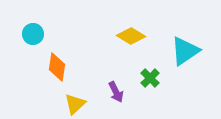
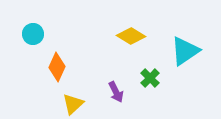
orange diamond: rotated 16 degrees clockwise
yellow triangle: moved 2 px left
